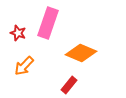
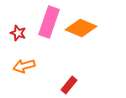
pink rectangle: moved 1 px right, 1 px up
orange diamond: moved 25 px up
orange arrow: rotated 30 degrees clockwise
